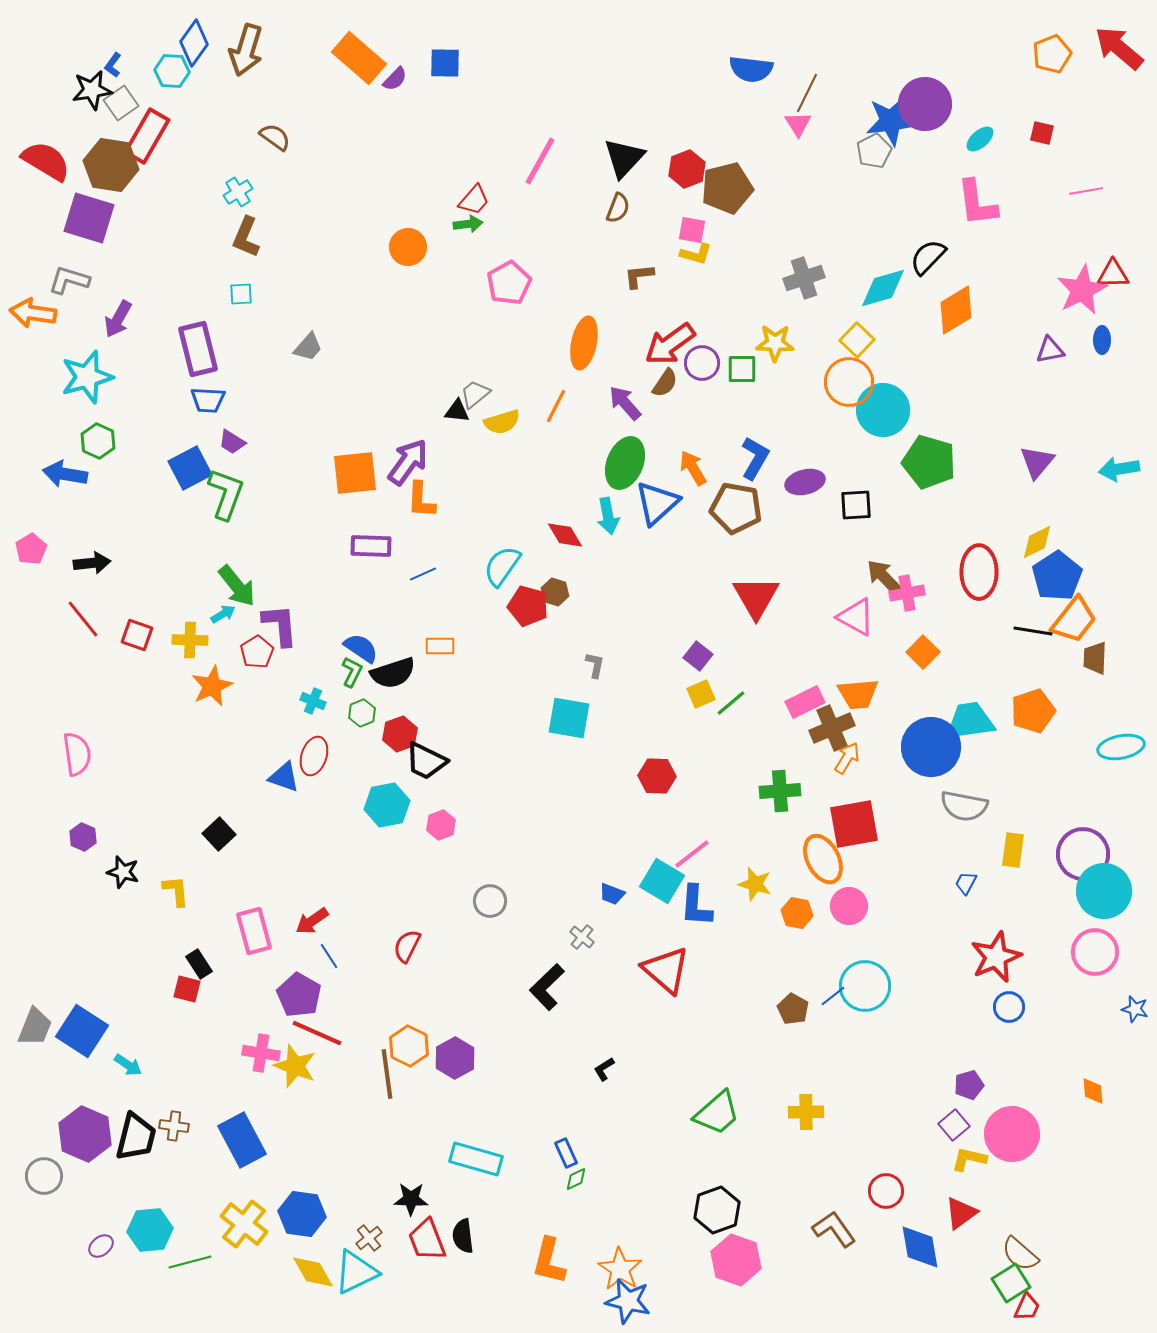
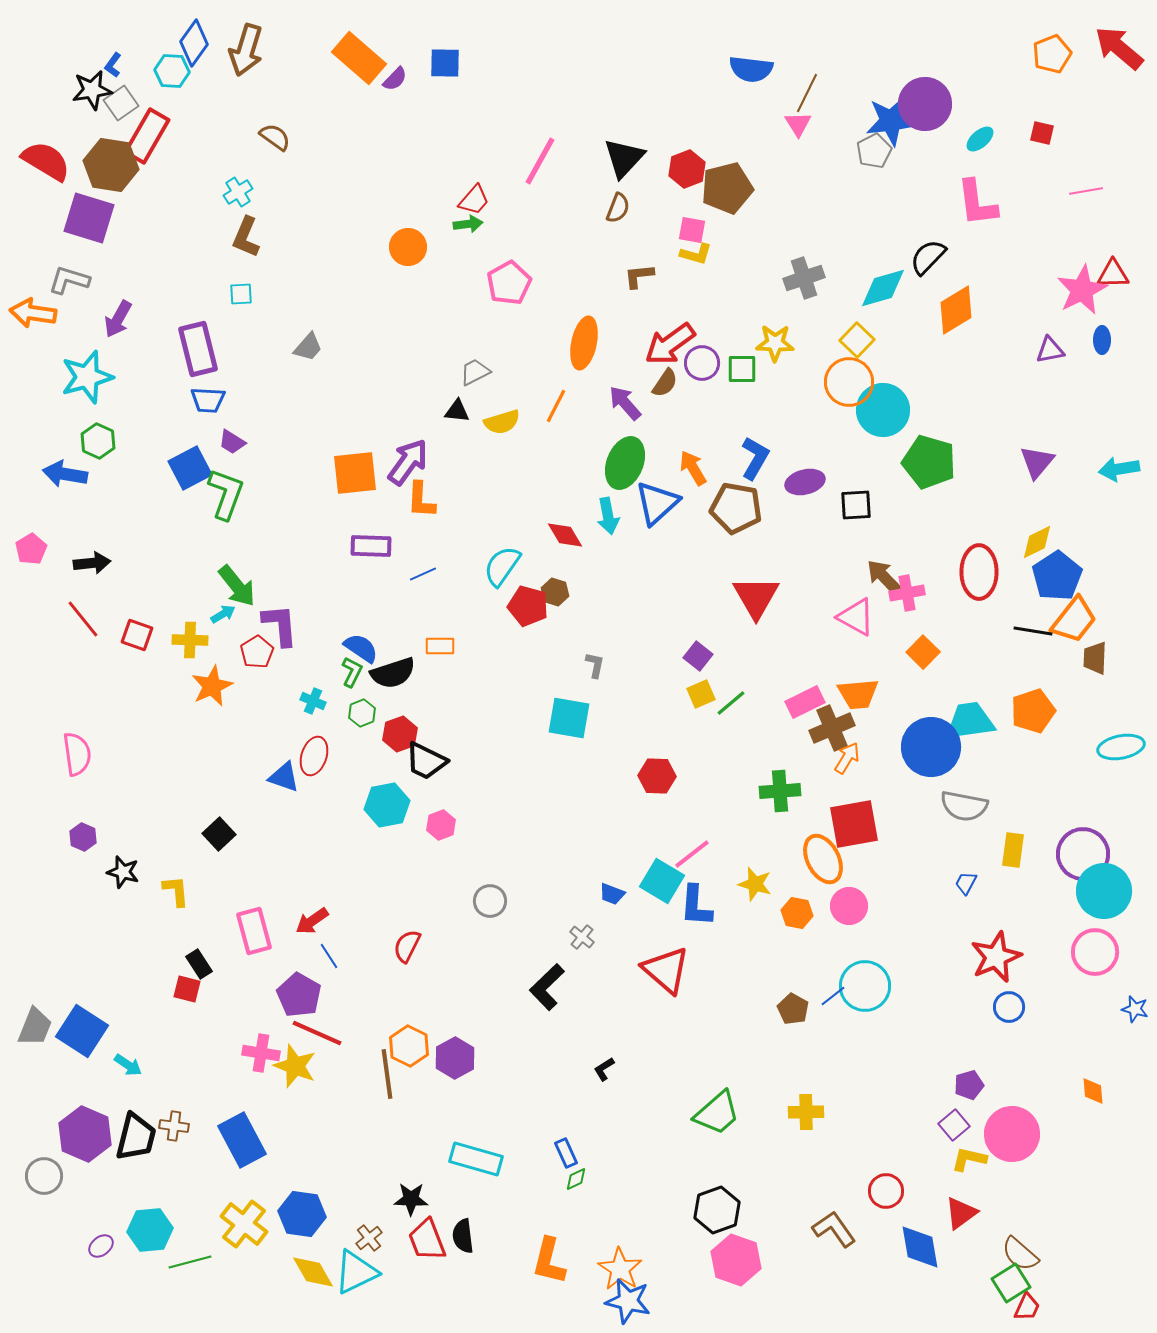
gray trapezoid at (475, 394): moved 22 px up; rotated 12 degrees clockwise
